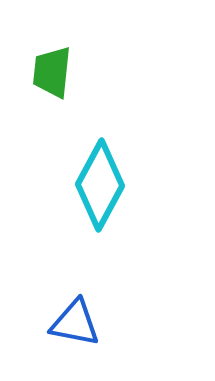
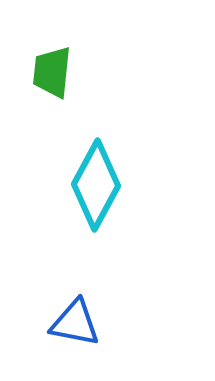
cyan diamond: moved 4 px left
